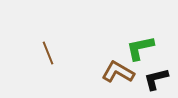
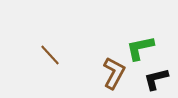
brown line: moved 2 px right, 2 px down; rotated 20 degrees counterclockwise
brown L-shape: moved 4 px left, 1 px down; rotated 88 degrees clockwise
